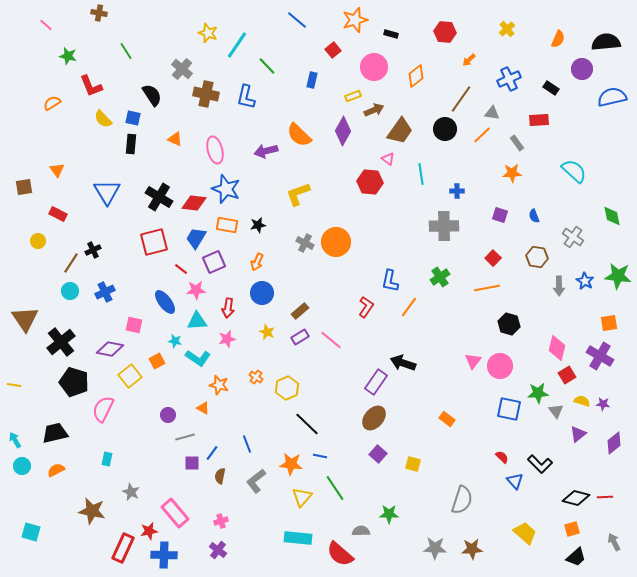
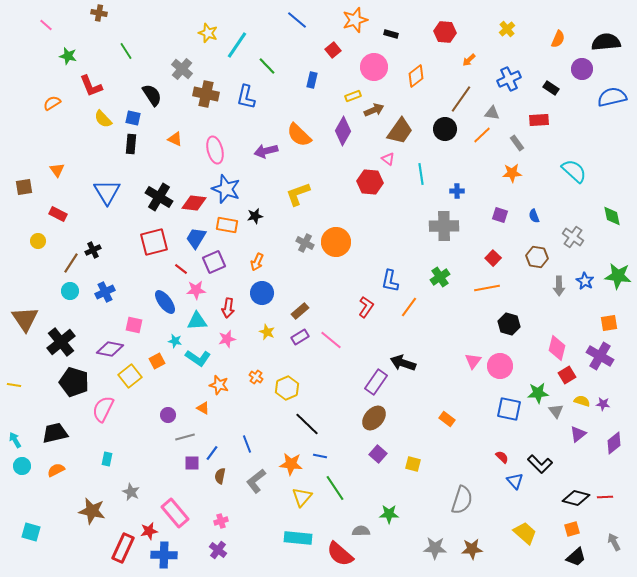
black star at (258, 225): moved 3 px left, 9 px up
